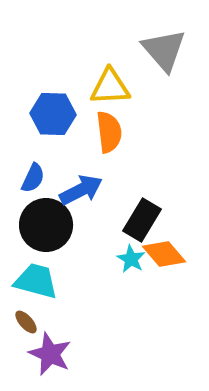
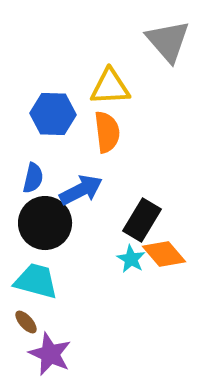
gray triangle: moved 4 px right, 9 px up
orange semicircle: moved 2 px left
blue semicircle: rotated 12 degrees counterclockwise
black circle: moved 1 px left, 2 px up
